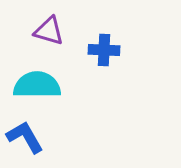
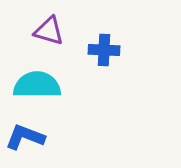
blue L-shape: rotated 39 degrees counterclockwise
